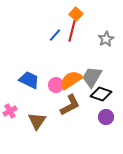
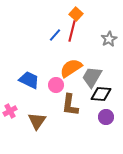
gray star: moved 3 px right
orange semicircle: moved 12 px up
black diamond: rotated 15 degrees counterclockwise
brown L-shape: rotated 125 degrees clockwise
